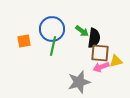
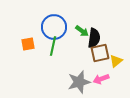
blue circle: moved 2 px right, 2 px up
orange square: moved 4 px right, 3 px down
brown square: rotated 18 degrees counterclockwise
yellow triangle: rotated 24 degrees counterclockwise
pink arrow: moved 12 px down
